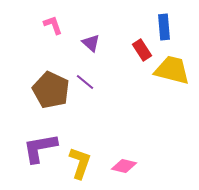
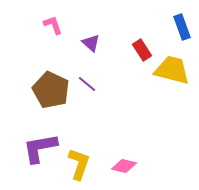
blue rectangle: moved 18 px right; rotated 15 degrees counterclockwise
purple line: moved 2 px right, 2 px down
yellow L-shape: moved 1 px left, 1 px down
